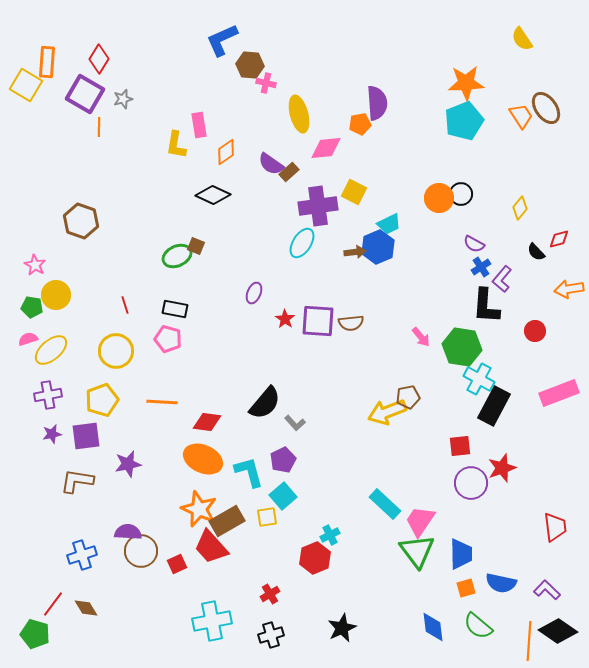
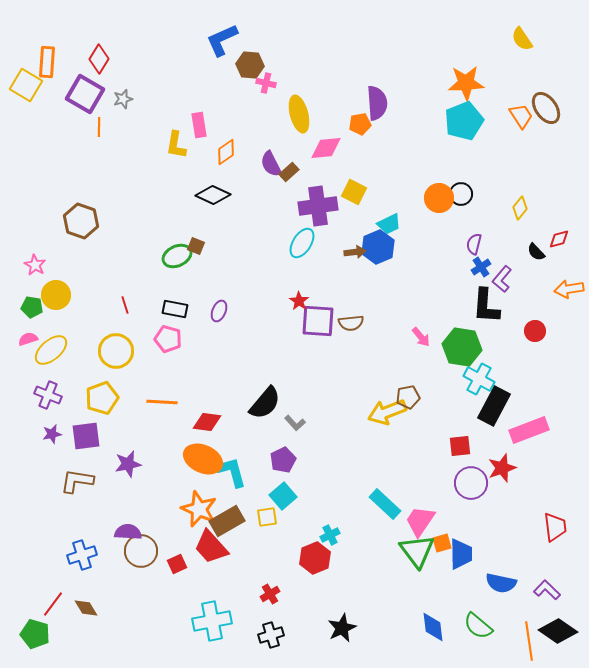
purple semicircle at (271, 164): rotated 28 degrees clockwise
purple semicircle at (474, 244): rotated 75 degrees clockwise
purple ellipse at (254, 293): moved 35 px left, 18 px down
red star at (285, 319): moved 14 px right, 18 px up
pink rectangle at (559, 393): moved 30 px left, 37 px down
purple cross at (48, 395): rotated 32 degrees clockwise
yellow pentagon at (102, 400): moved 2 px up
cyan L-shape at (249, 472): moved 17 px left
orange square at (466, 588): moved 24 px left, 45 px up
orange line at (529, 641): rotated 12 degrees counterclockwise
